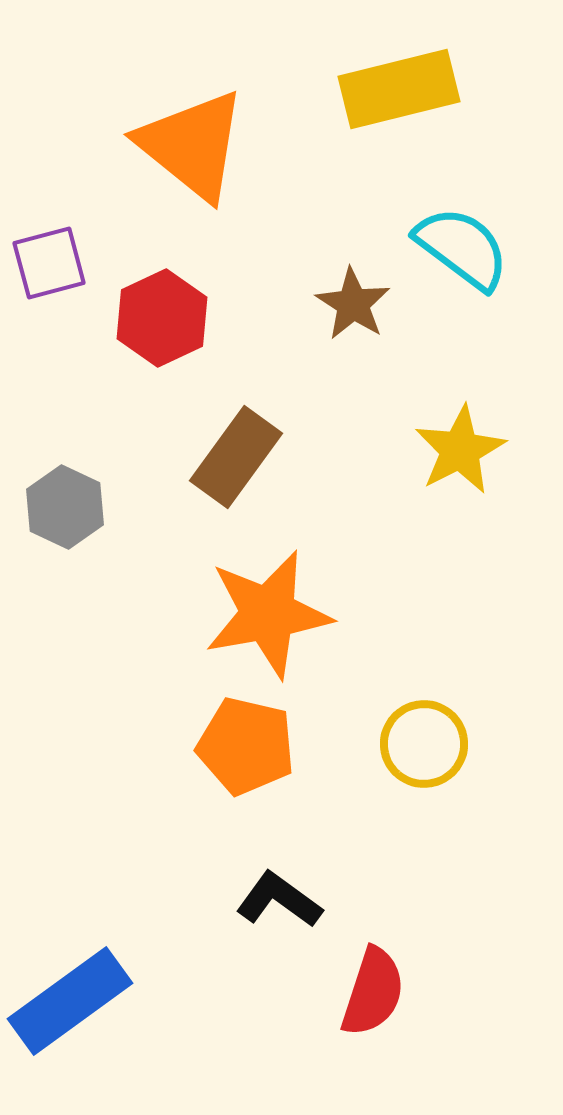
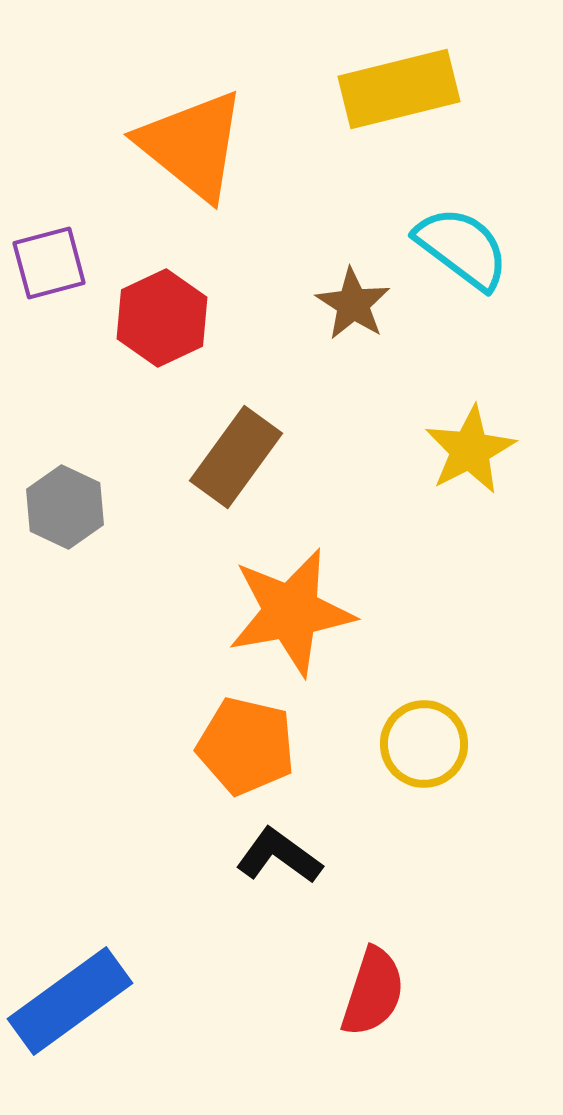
yellow star: moved 10 px right
orange star: moved 23 px right, 2 px up
black L-shape: moved 44 px up
